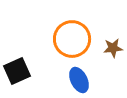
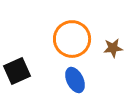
blue ellipse: moved 4 px left
